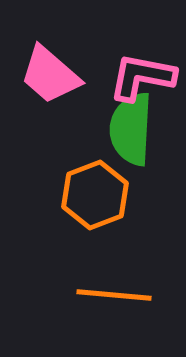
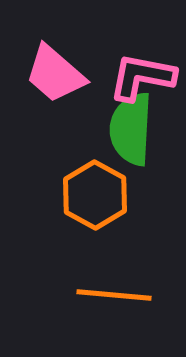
pink trapezoid: moved 5 px right, 1 px up
orange hexagon: rotated 10 degrees counterclockwise
